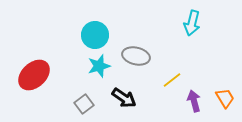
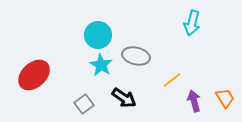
cyan circle: moved 3 px right
cyan star: moved 2 px right, 1 px up; rotated 25 degrees counterclockwise
